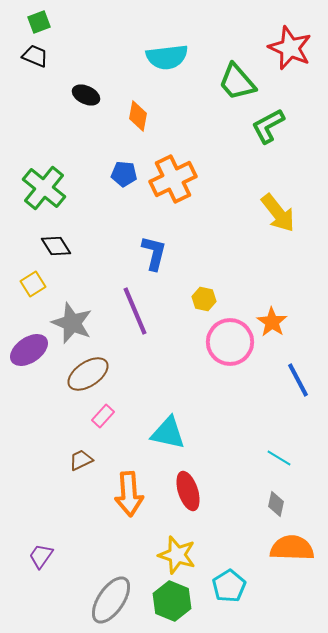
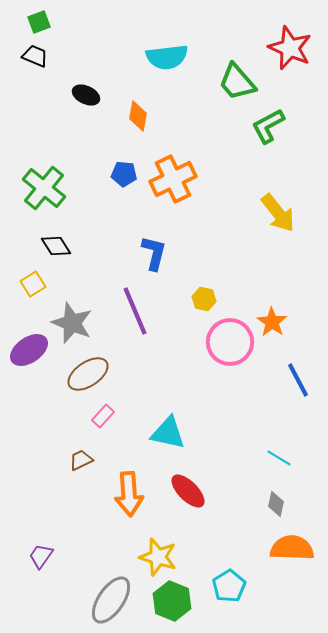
red ellipse: rotated 27 degrees counterclockwise
yellow star: moved 19 px left, 2 px down
